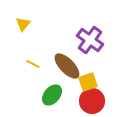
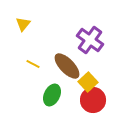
yellow square: rotated 24 degrees counterclockwise
green ellipse: rotated 15 degrees counterclockwise
red circle: moved 1 px right, 1 px up
